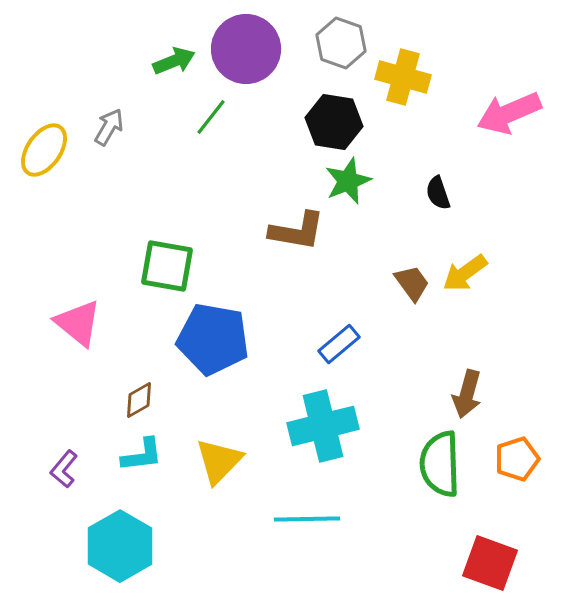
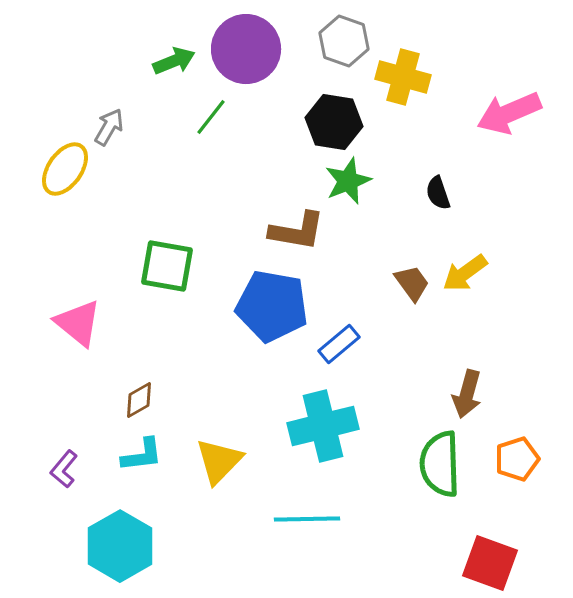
gray hexagon: moved 3 px right, 2 px up
yellow ellipse: moved 21 px right, 19 px down
blue pentagon: moved 59 px right, 33 px up
